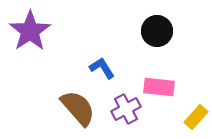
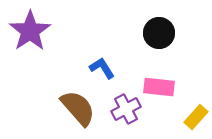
black circle: moved 2 px right, 2 px down
